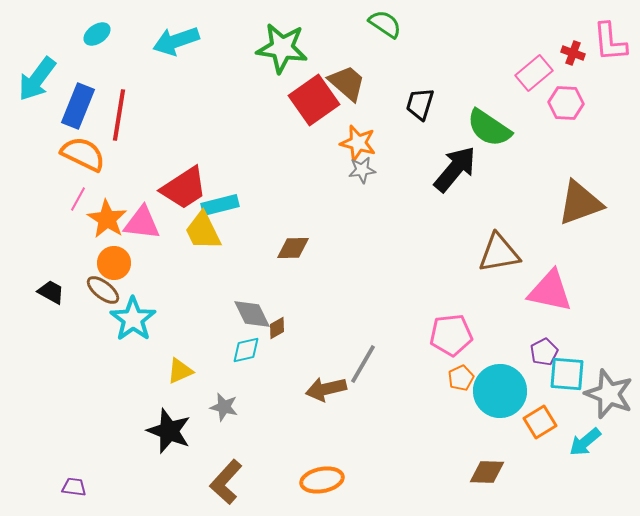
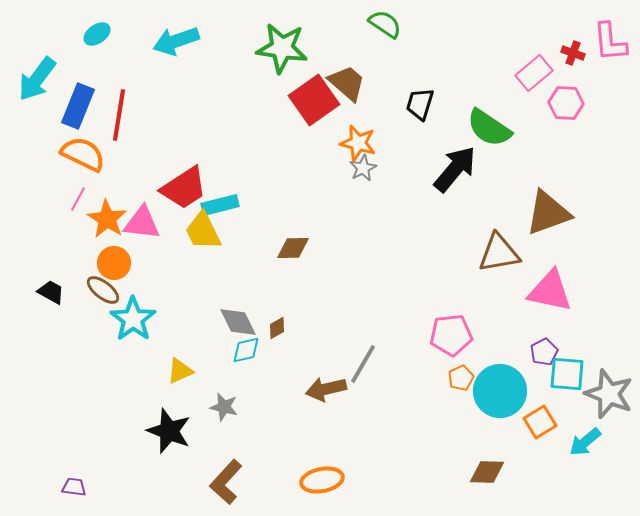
gray star at (362, 170): moved 1 px right, 2 px up; rotated 20 degrees counterclockwise
brown triangle at (580, 203): moved 32 px left, 10 px down
gray diamond at (252, 314): moved 14 px left, 8 px down
